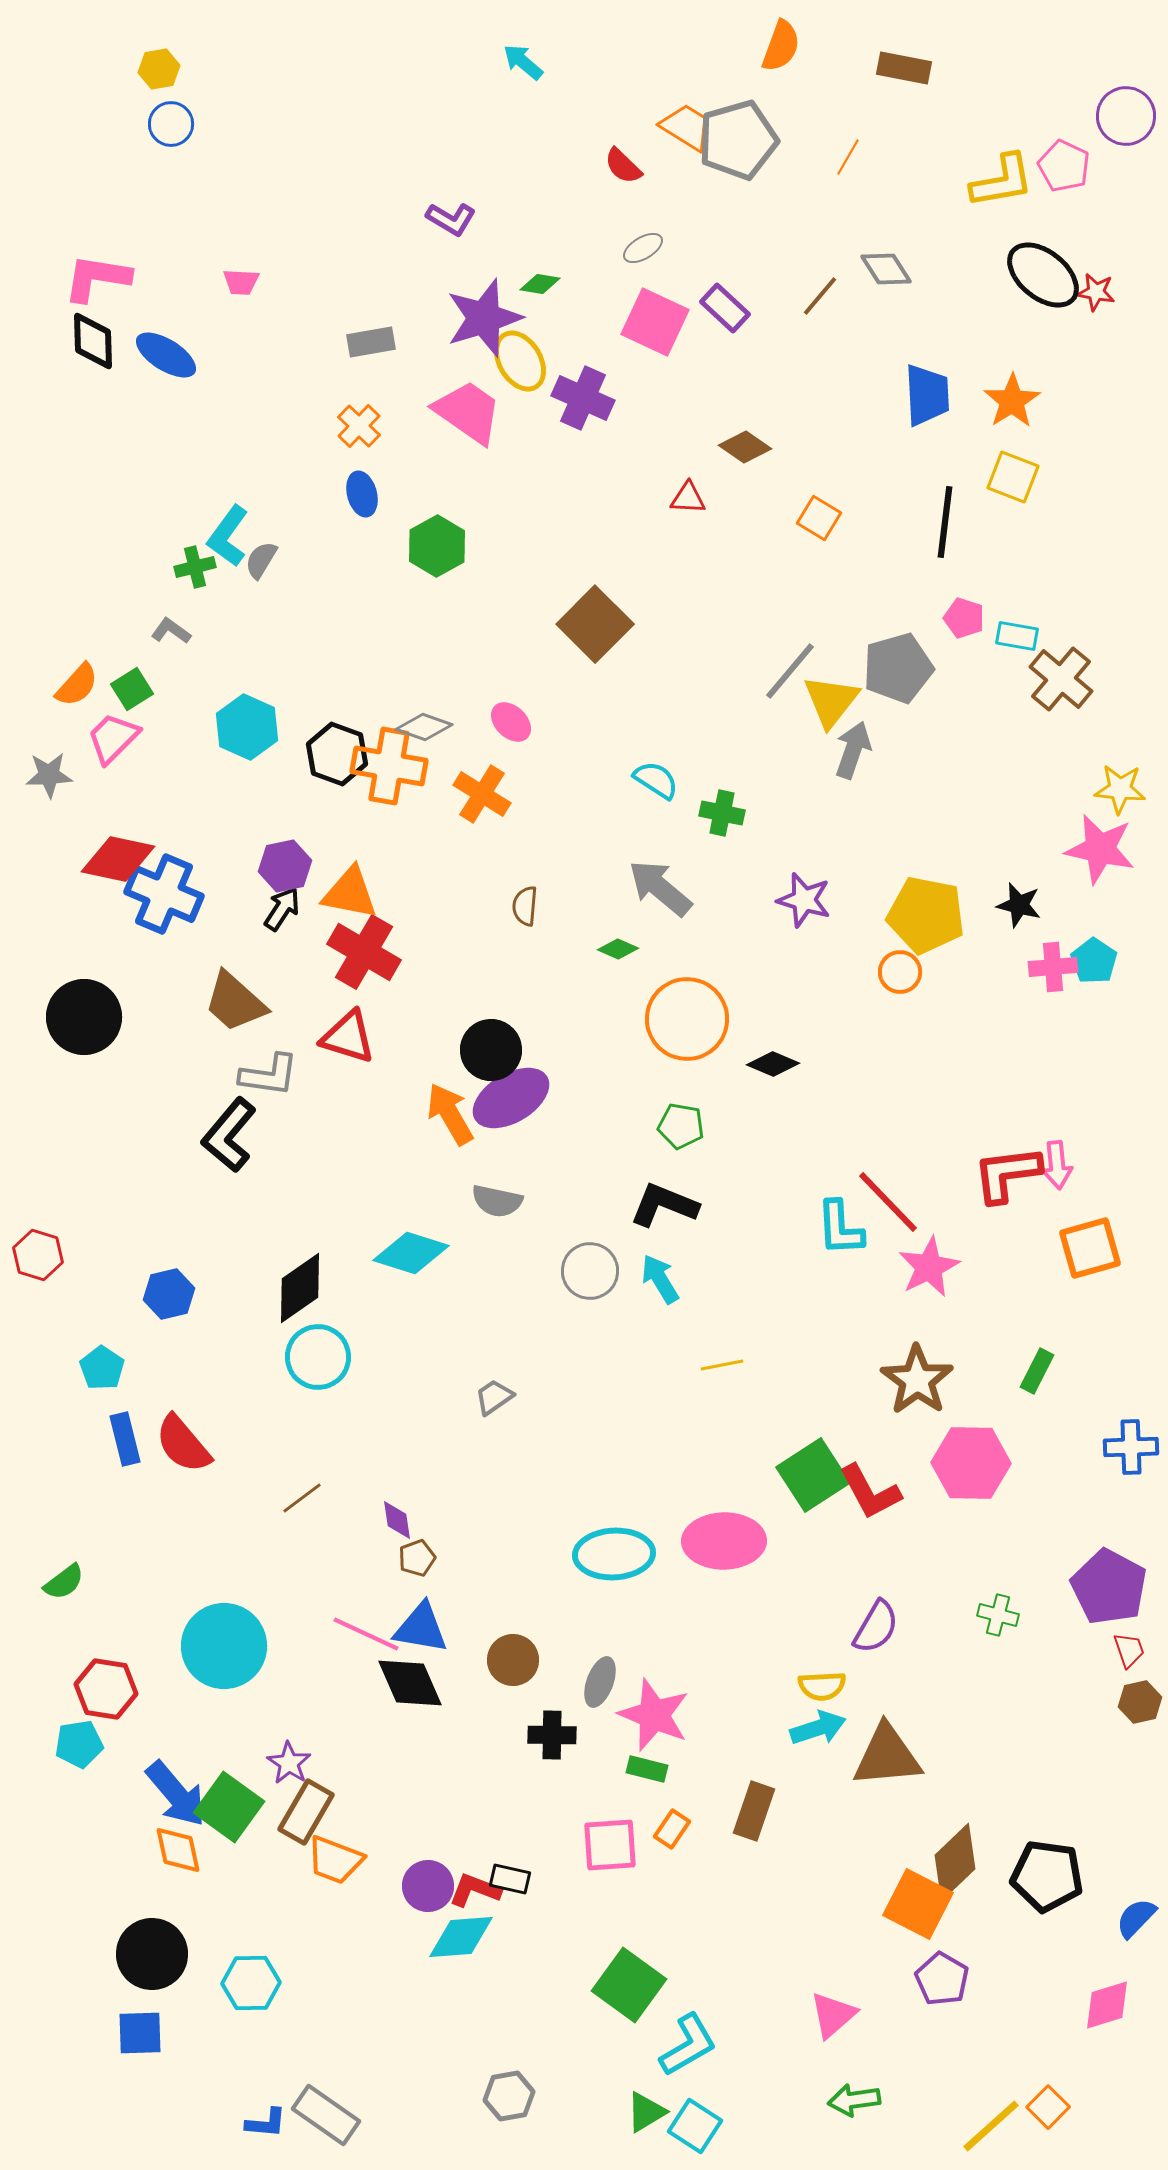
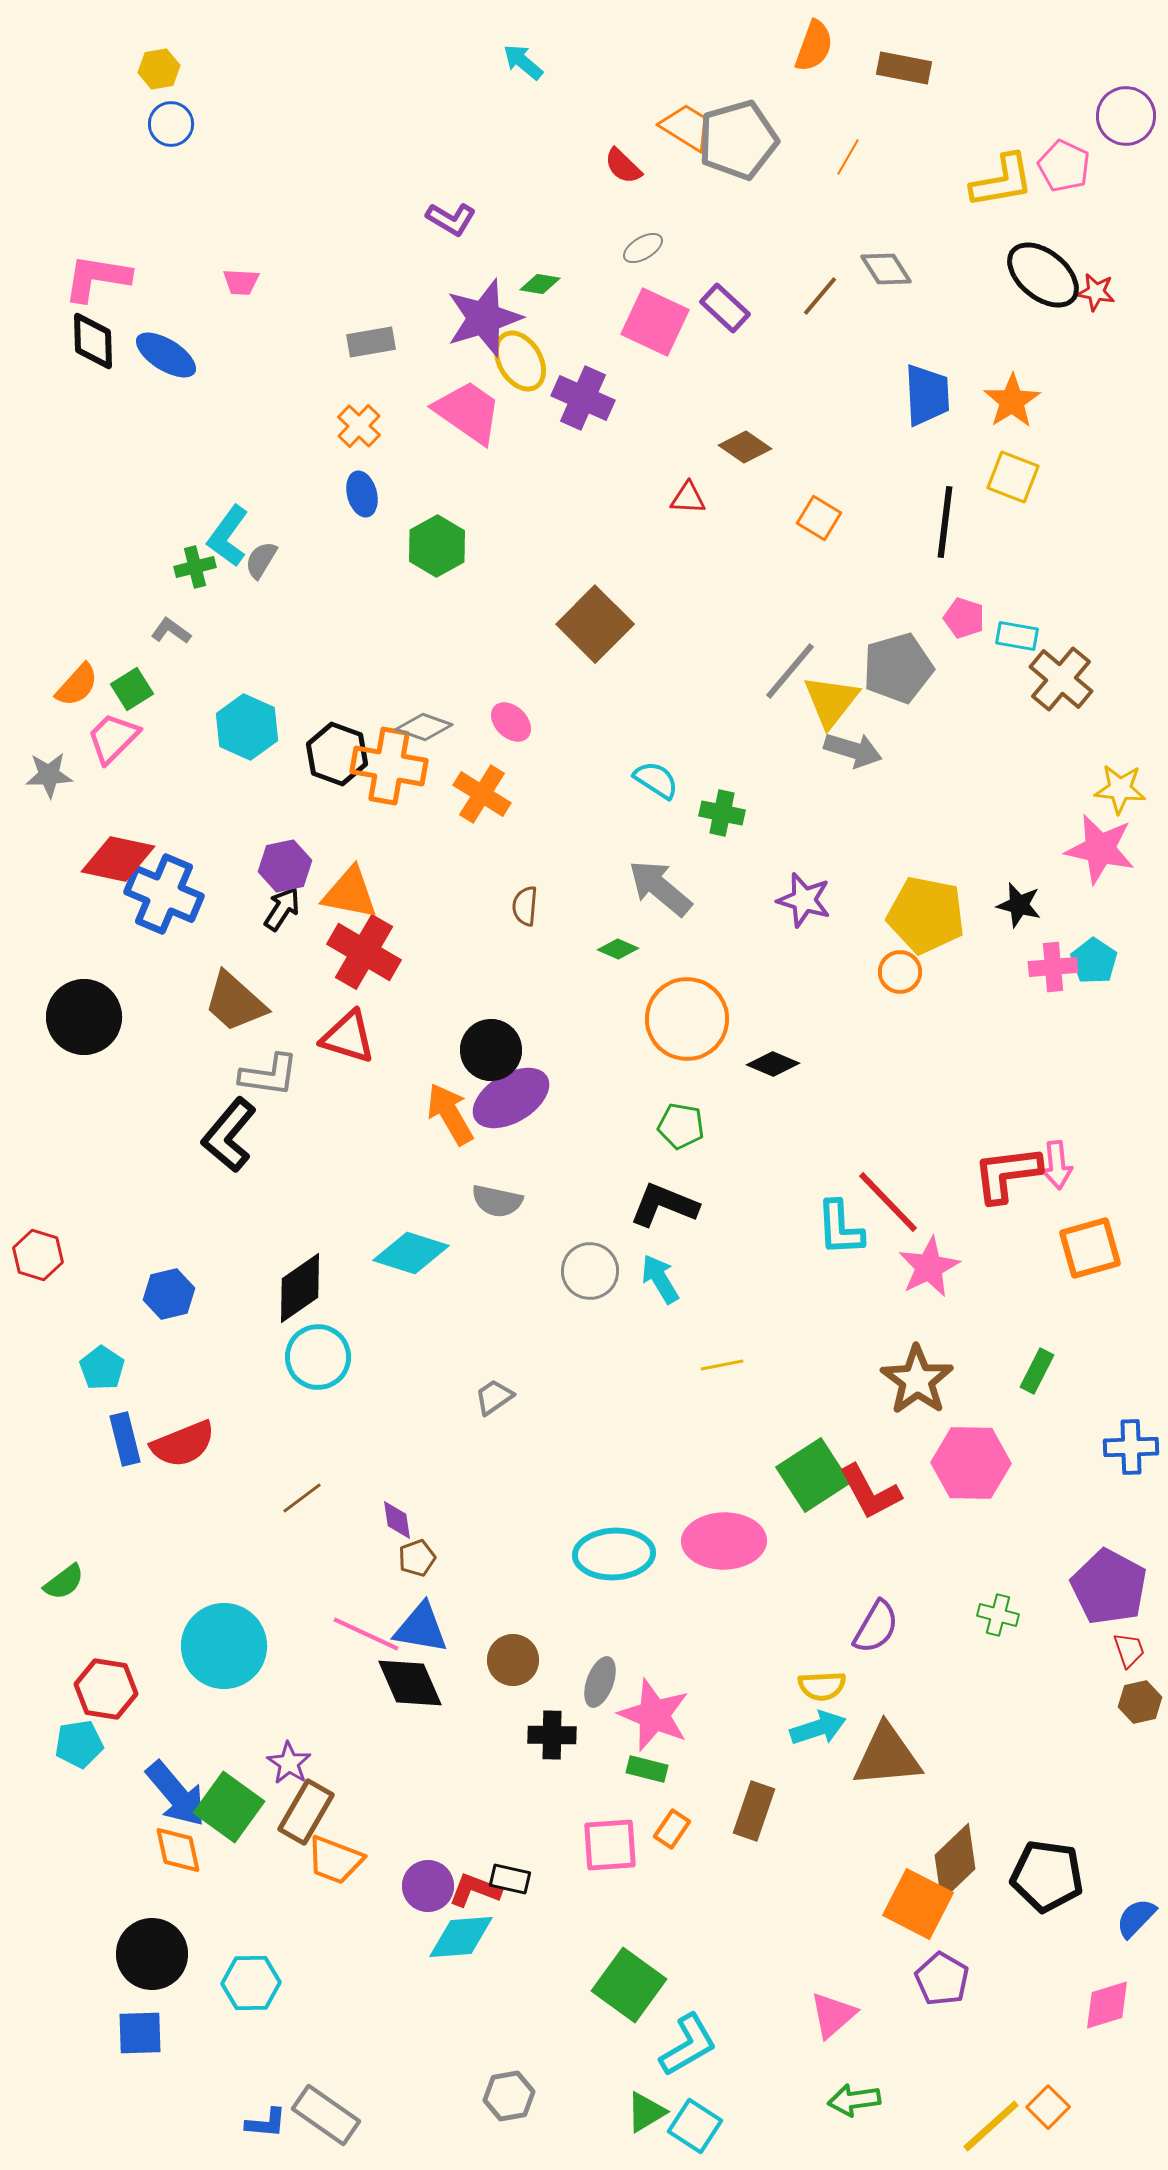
orange semicircle at (781, 46): moved 33 px right
gray arrow at (853, 750): rotated 88 degrees clockwise
red semicircle at (183, 1444): rotated 72 degrees counterclockwise
